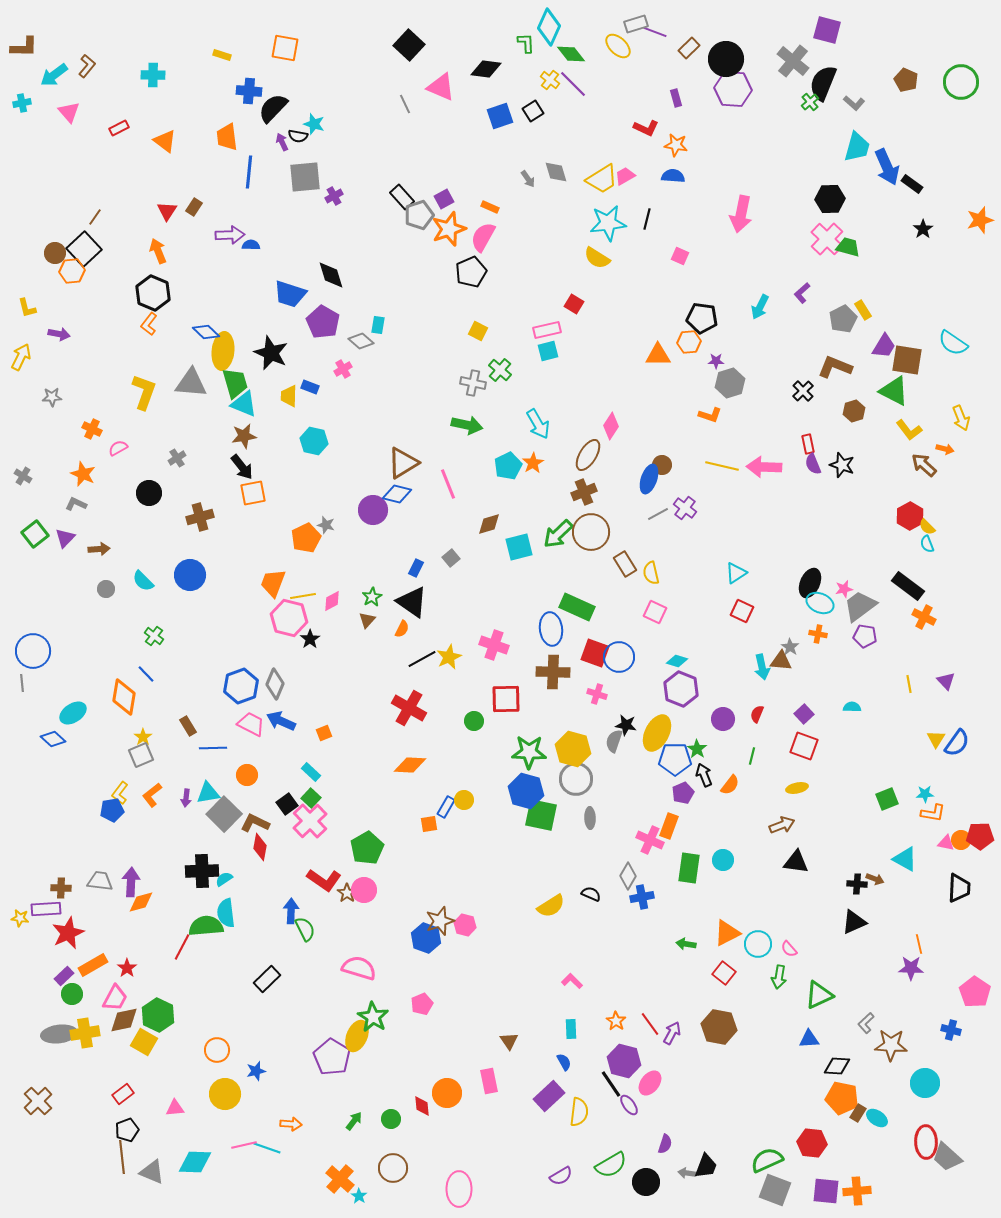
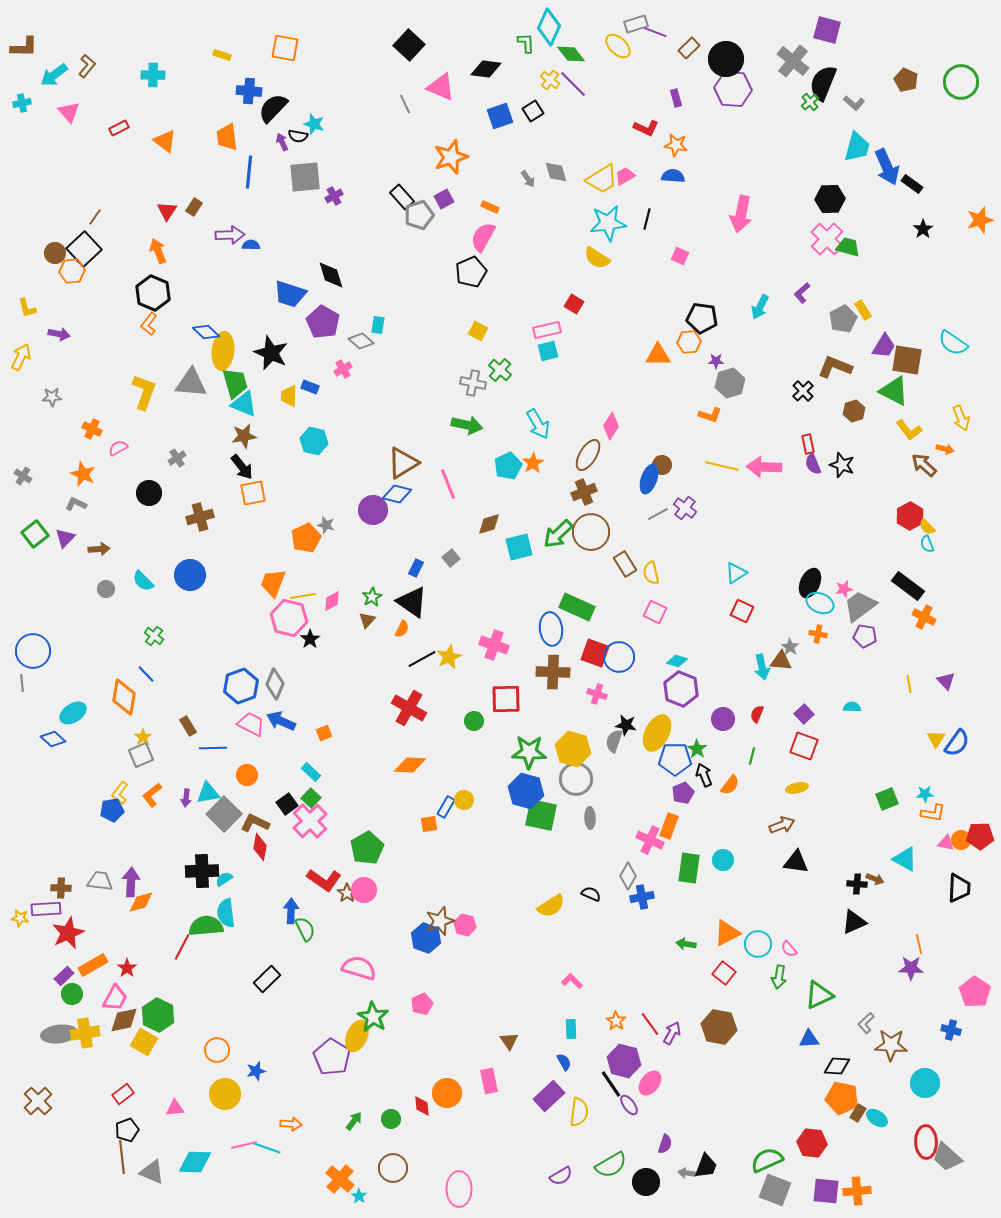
orange star at (449, 229): moved 2 px right, 72 px up
